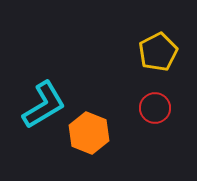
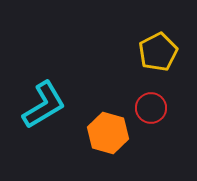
red circle: moved 4 px left
orange hexagon: moved 19 px right; rotated 6 degrees counterclockwise
